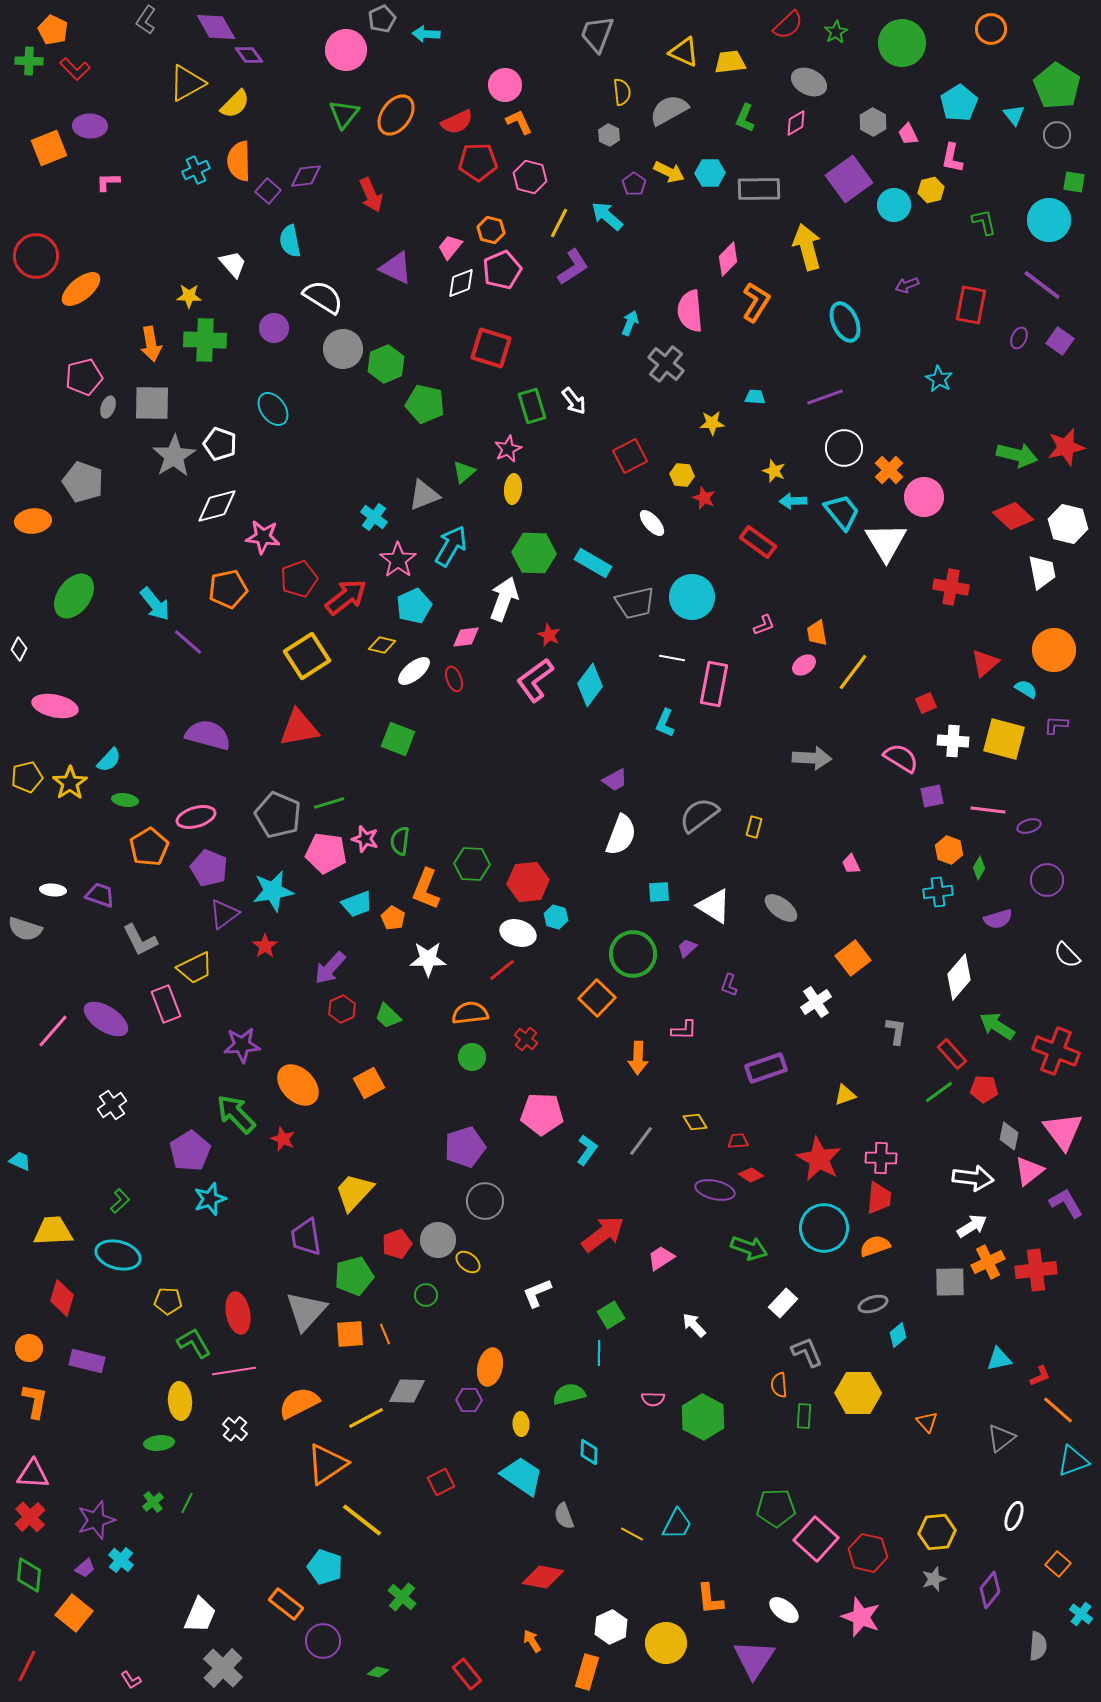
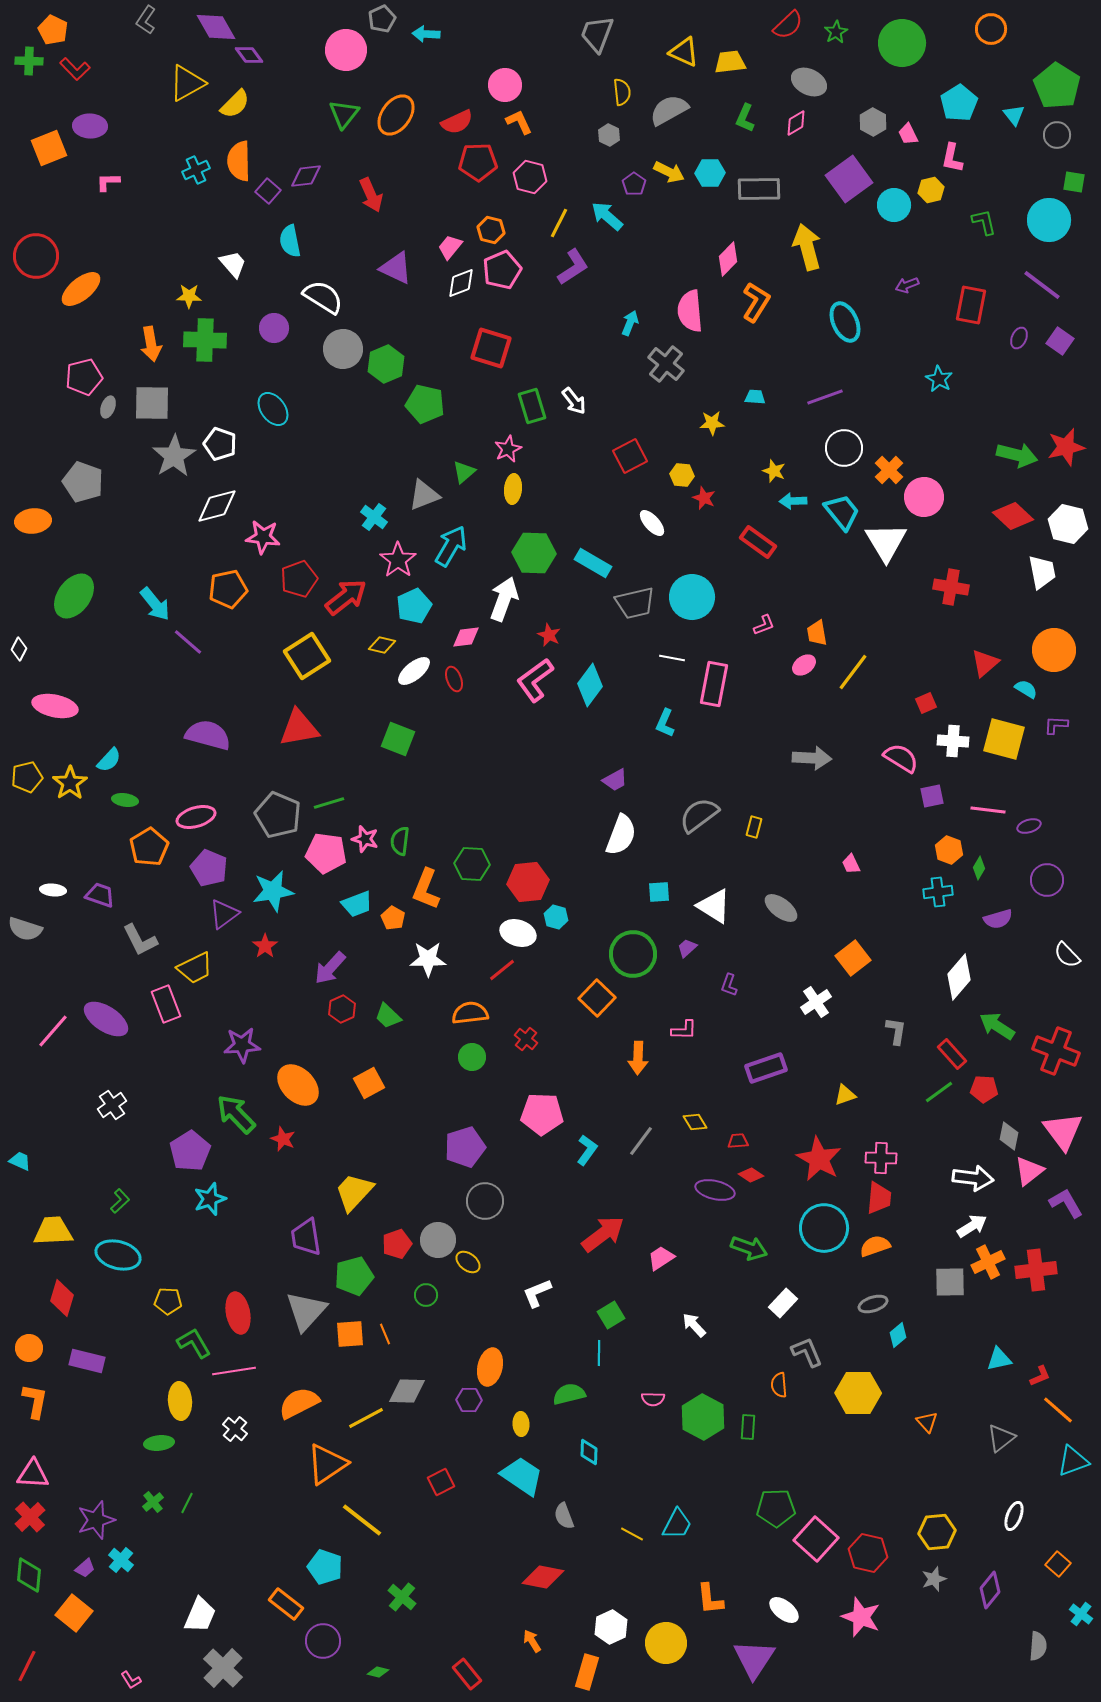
green rectangle at (804, 1416): moved 56 px left, 11 px down
